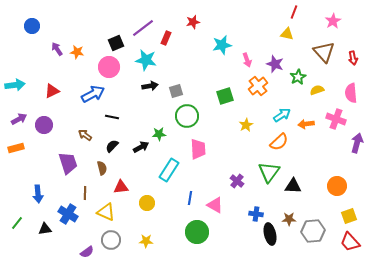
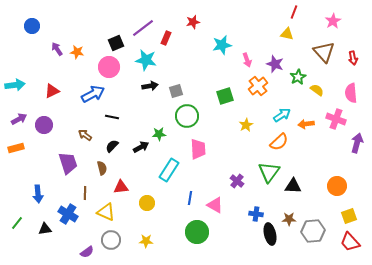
yellow semicircle at (317, 90): rotated 56 degrees clockwise
